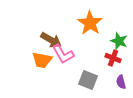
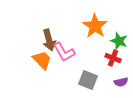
orange star: moved 5 px right, 3 px down
brown arrow: moved 2 px left; rotated 45 degrees clockwise
pink L-shape: moved 1 px right, 2 px up
orange trapezoid: rotated 145 degrees counterclockwise
purple semicircle: rotated 88 degrees counterclockwise
